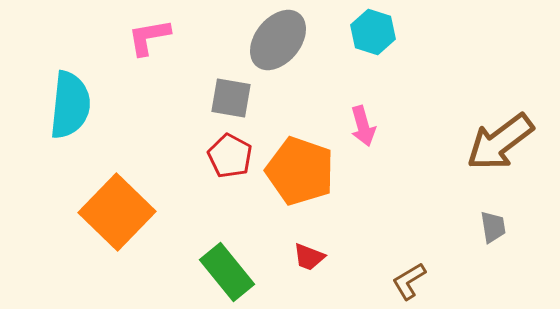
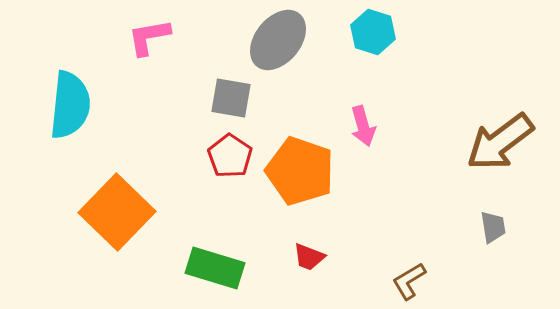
red pentagon: rotated 6 degrees clockwise
green rectangle: moved 12 px left, 4 px up; rotated 34 degrees counterclockwise
